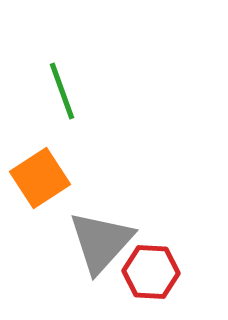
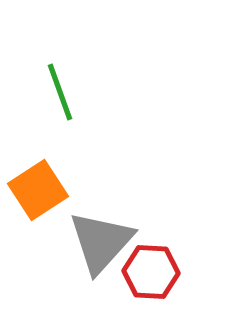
green line: moved 2 px left, 1 px down
orange square: moved 2 px left, 12 px down
